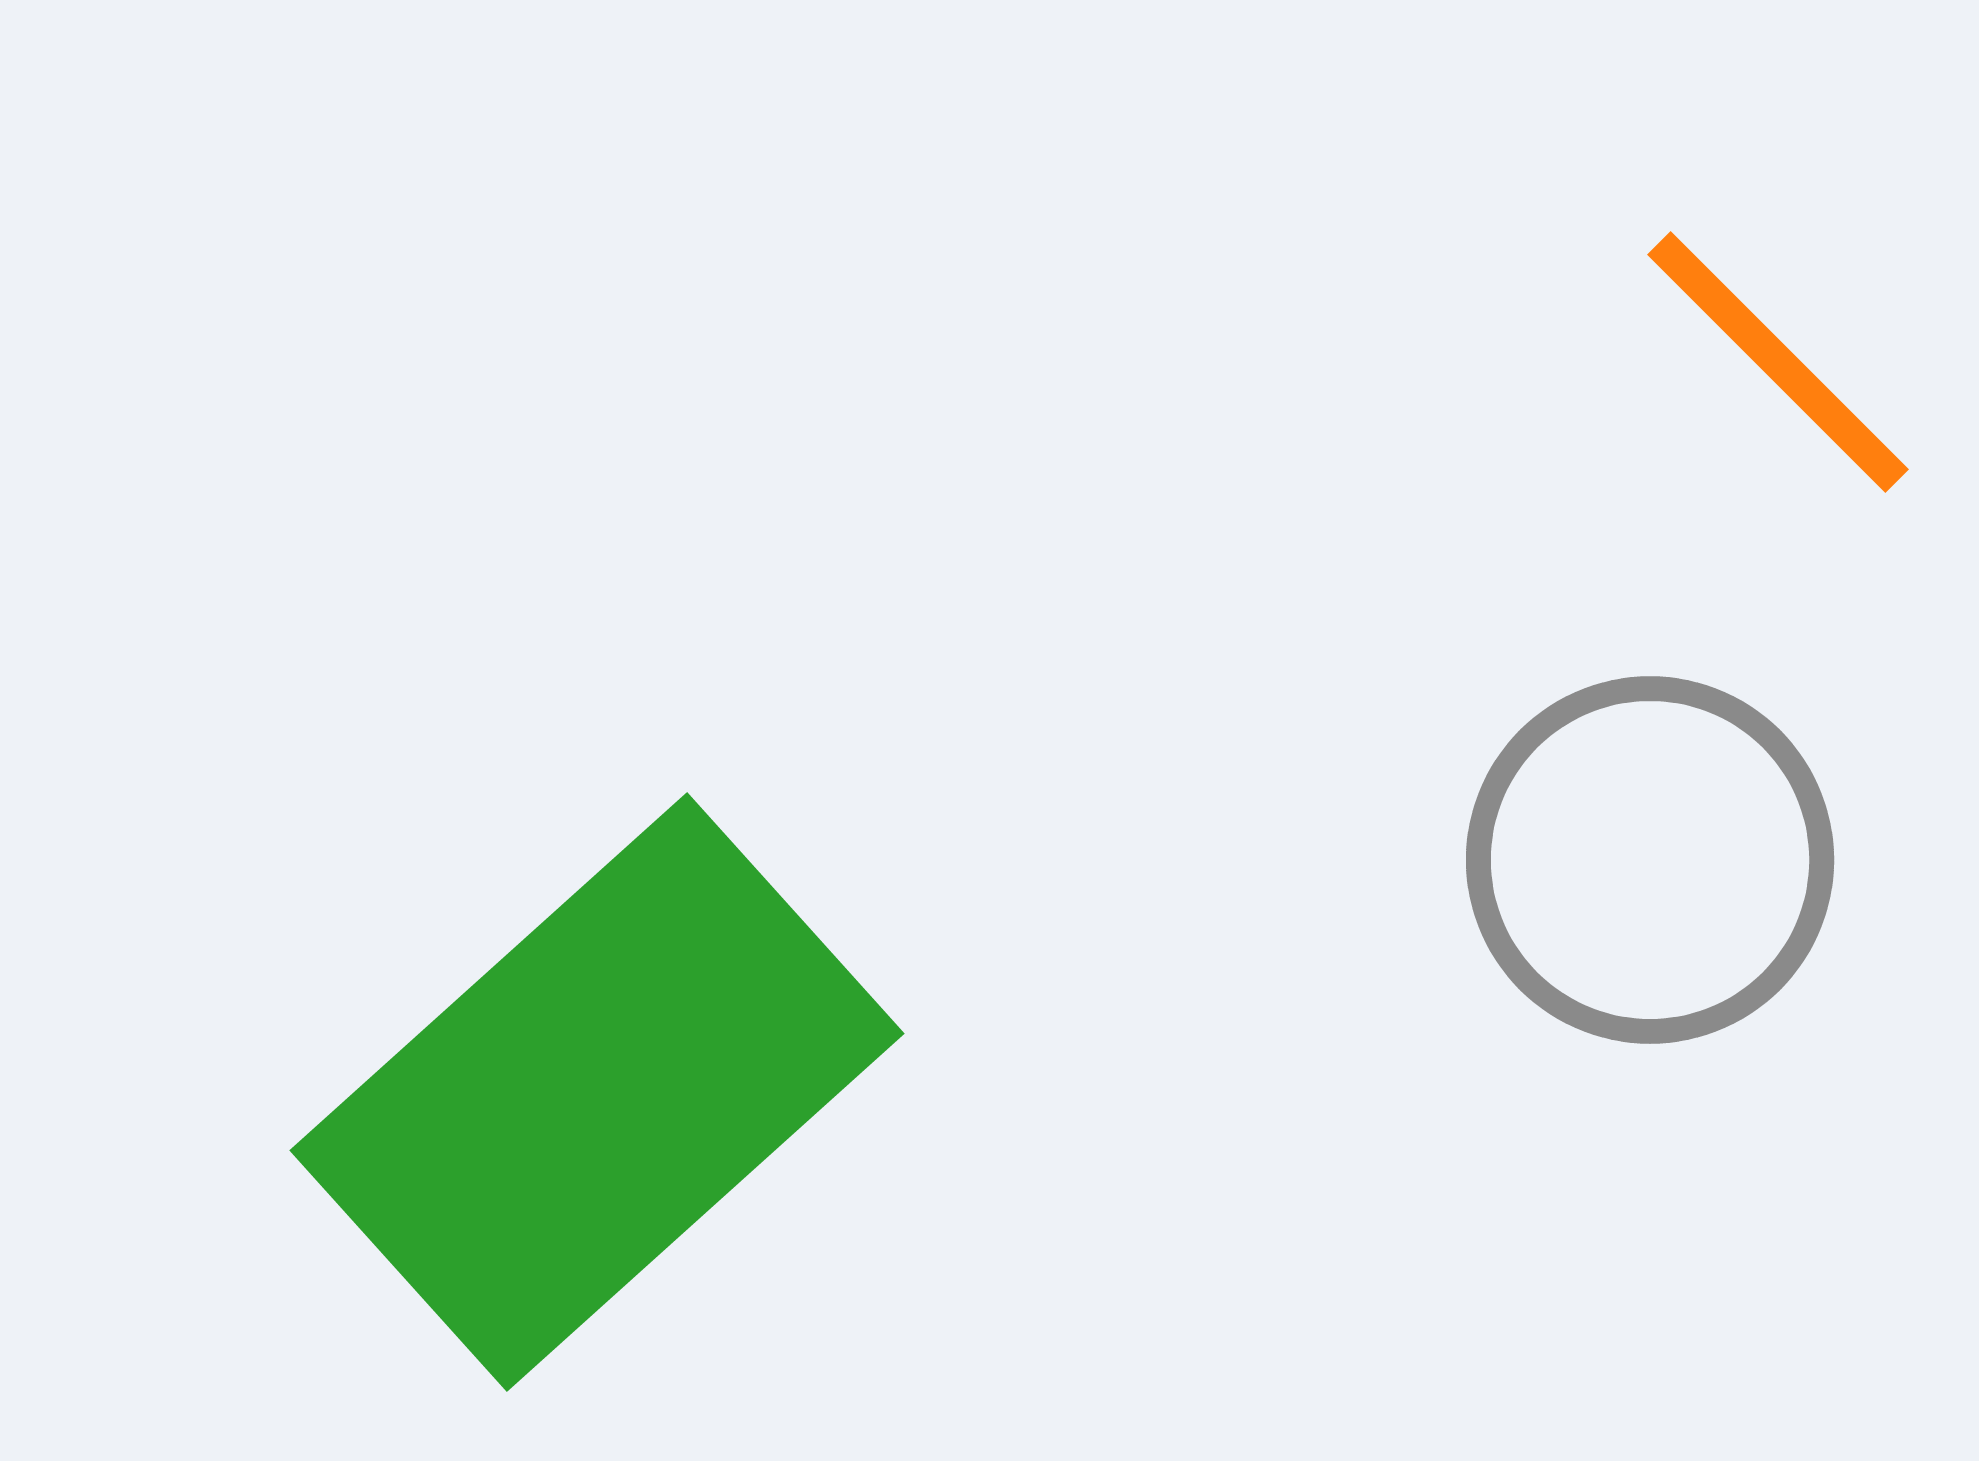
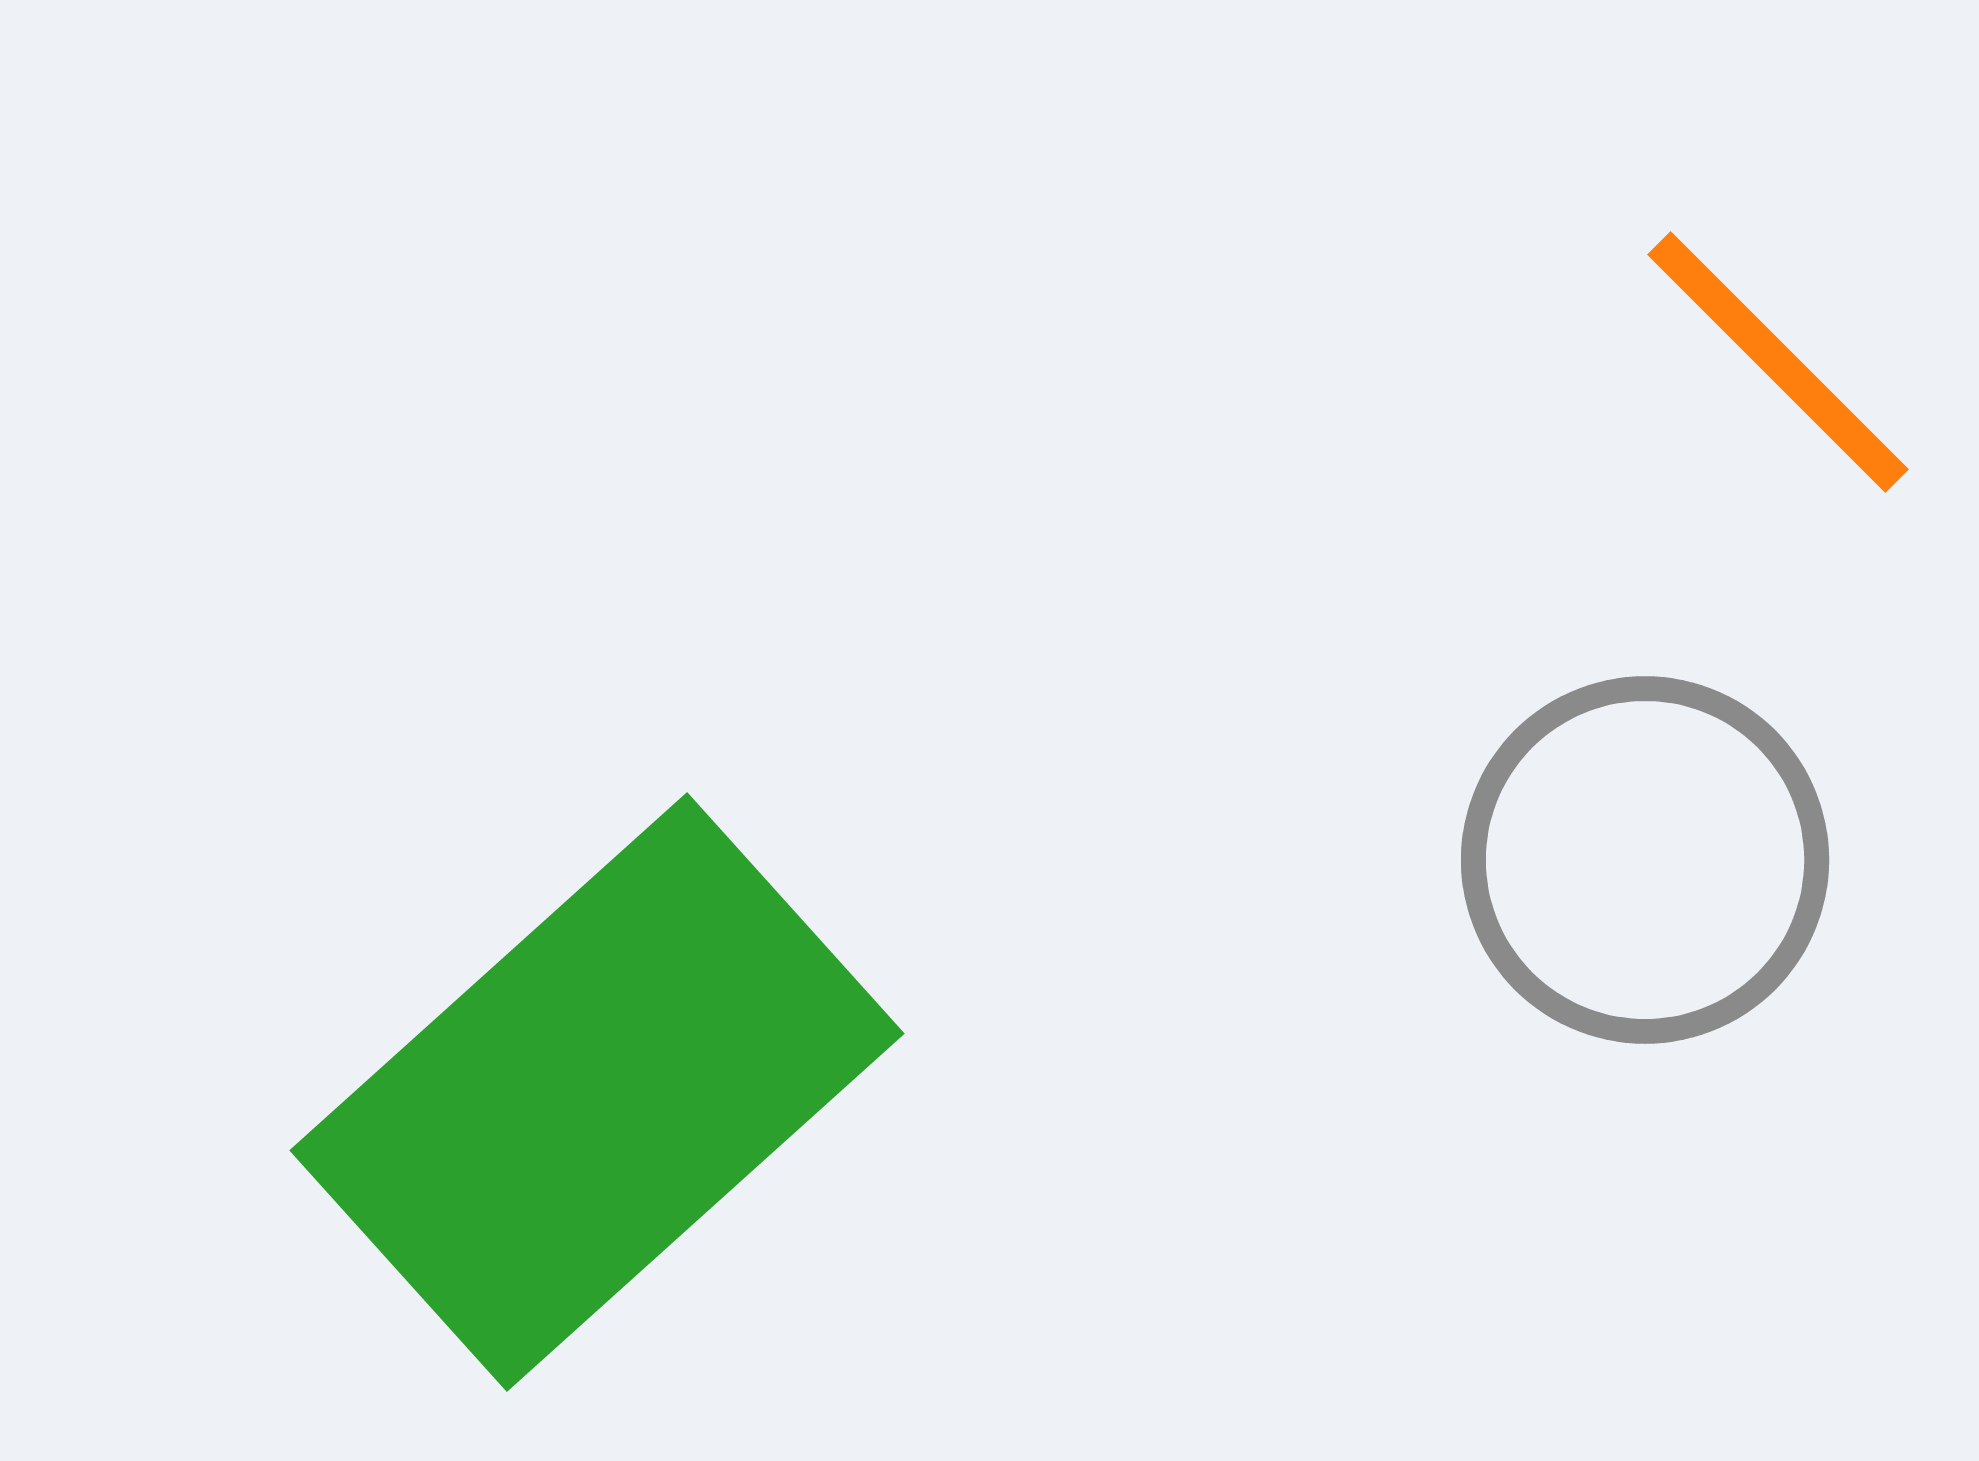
gray circle: moved 5 px left
